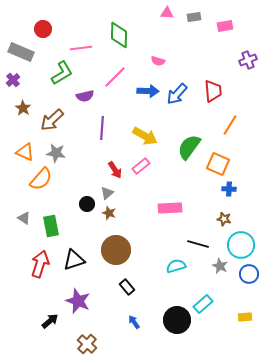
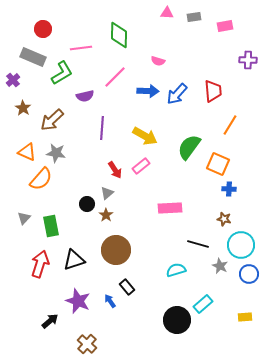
gray rectangle at (21, 52): moved 12 px right, 5 px down
purple cross at (248, 60): rotated 24 degrees clockwise
orange triangle at (25, 152): moved 2 px right
brown star at (109, 213): moved 3 px left, 2 px down; rotated 16 degrees clockwise
gray triangle at (24, 218): rotated 40 degrees clockwise
cyan semicircle at (176, 266): moved 4 px down
blue arrow at (134, 322): moved 24 px left, 21 px up
